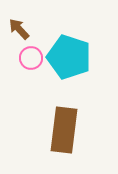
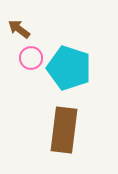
brown arrow: rotated 10 degrees counterclockwise
cyan pentagon: moved 11 px down
